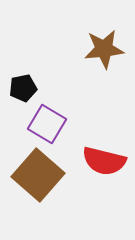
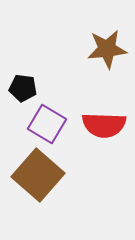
brown star: moved 3 px right
black pentagon: rotated 20 degrees clockwise
red semicircle: moved 36 px up; rotated 12 degrees counterclockwise
